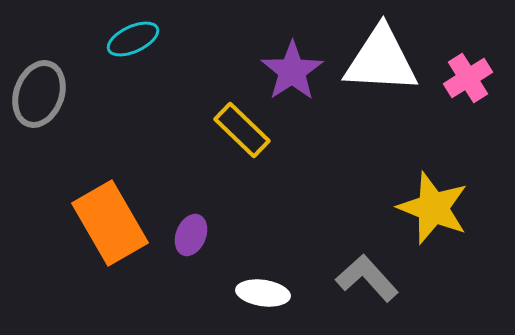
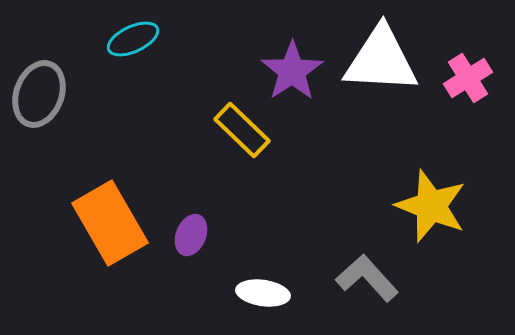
yellow star: moved 2 px left, 2 px up
